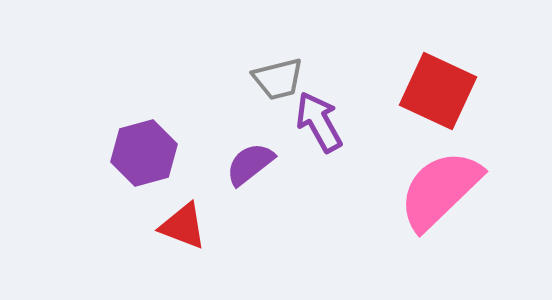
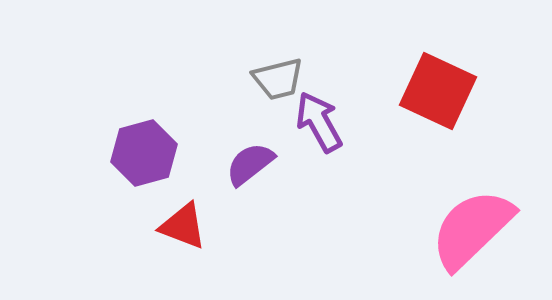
pink semicircle: moved 32 px right, 39 px down
